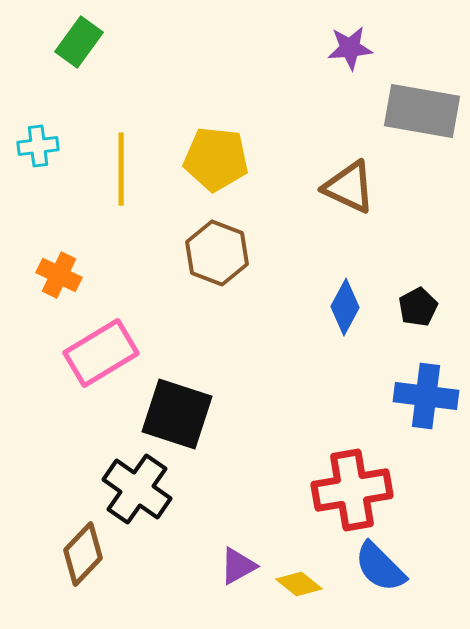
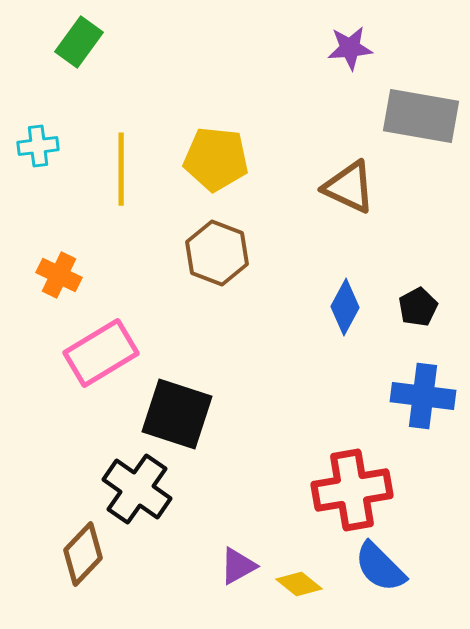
gray rectangle: moved 1 px left, 5 px down
blue cross: moved 3 px left
